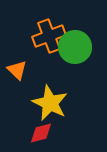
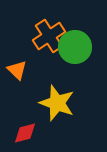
orange cross: rotated 12 degrees counterclockwise
yellow star: moved 7 px right; rotated 6 degrees counterclockwise
red diamond: moved 16 px left
